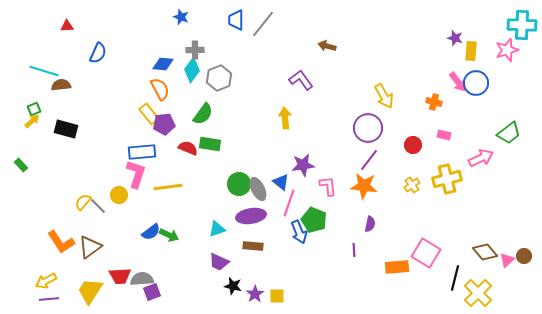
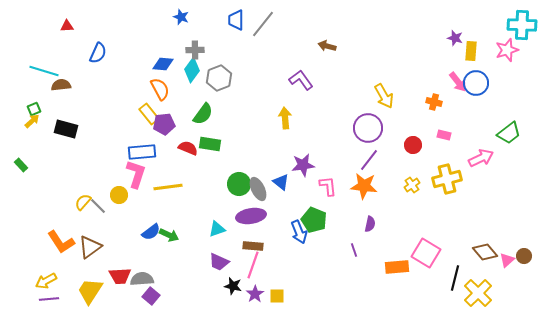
pink line at (289, 203): moved 36 px left, 62 px down
purple line at (354, 250): rotated 16 degrees counterclockwise
purple square at (152, 292): moved 1 px left, 4 px down; rotated 30 degrees counterclockwise
